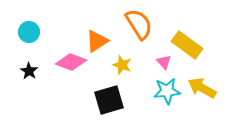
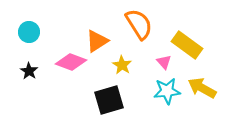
yellow star: rotated 12 degrees clockwise
